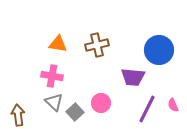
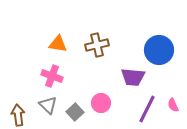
pink cross: rotated 10 degrees clockwise
gray triangle: moved 6 px left, 3 px down
